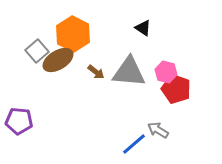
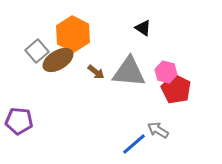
red pentagon: rotated 8 degrees clockwise
